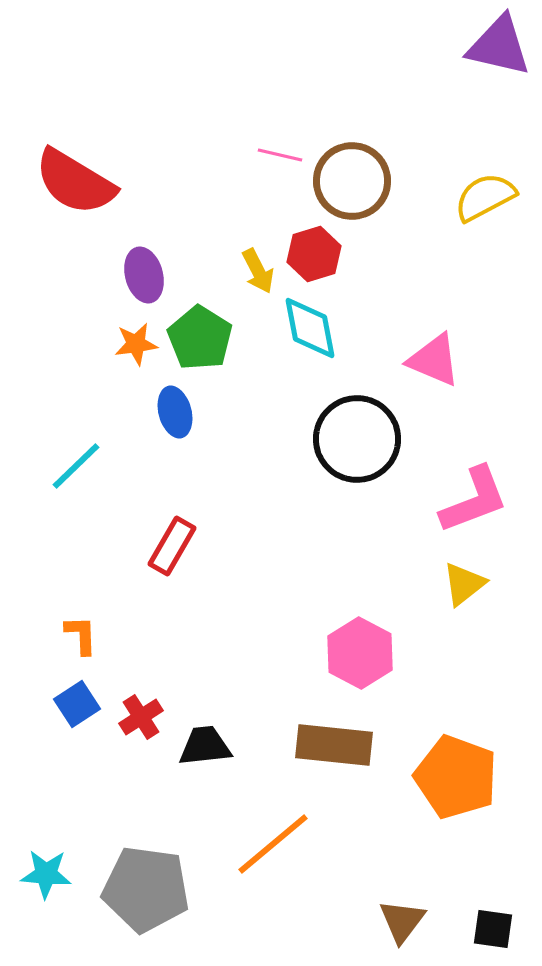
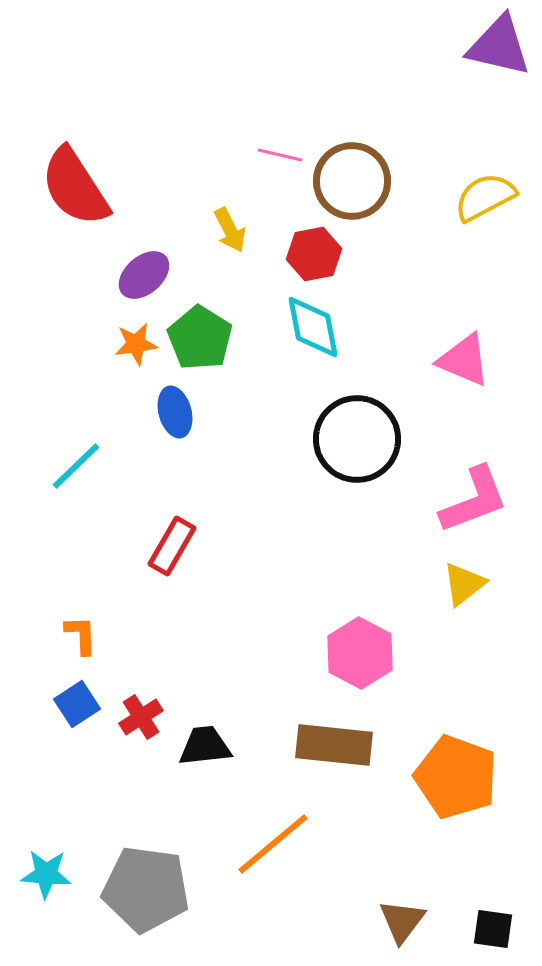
red semicircle: moved 5 px down; rotated 26 degrees clockwise
red hexagon: rotated 6 degrees clockwise
yellow arrow: moved 28 px left, 41 px up
purple ellipse: rotated 64 degrees clockwise
cyan diamond: moved 3 px right, 1 px up
pink triangle: moved 30 px right
